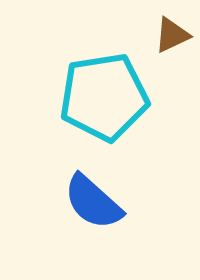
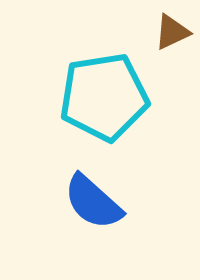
brown triangle: moved 3 px up
